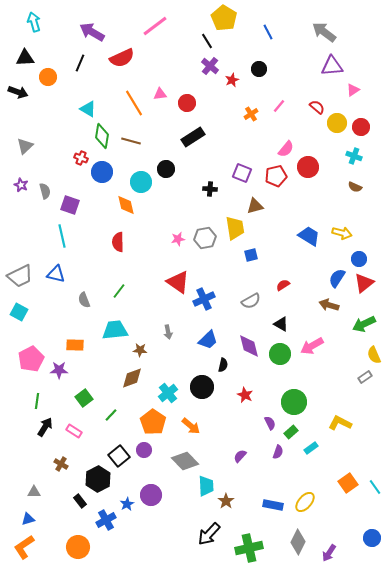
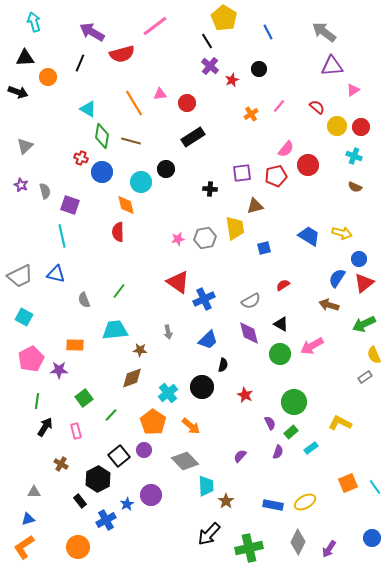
red semicircle at (122, 58): moved 4 px up; rotated 10 degrees clockwise
yellow circle at (337, 123): moved 3 px down
red circle at (308, 167): moved 2 px up
purple square at (242, 173): rotated 30 degrees counterclockwise
red semicircle at (118, 242): moved 10 px up
blue square at (251, 255): moved 13 px right, 7 px up
cyan square at (19, 312): moved 5 px right, 5 px down
purple diamond at (249, 346): moved 13 px up
pink rectangle at (74, 431): moved 2 px right; rotated 42 degrees clockwise
orange square at (348, 483): rotated 12 degrees clockwise
yellow ellipse at (305, 502): rotated 20 degrees clockwise
purple arrow at (329, 553): moved 4 px up
